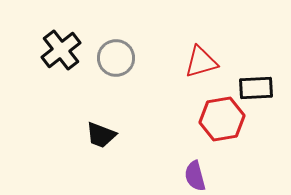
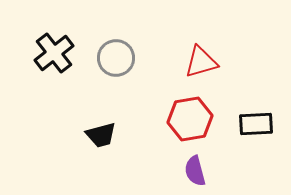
black cross: moved 7 px left, 3 px down
black rectangle: moved 36 px down
red hexagon: moved 32 px left
black trapezoid: rotated 36 degrees counterclockwise
purple semicircle: moved 5 px up
